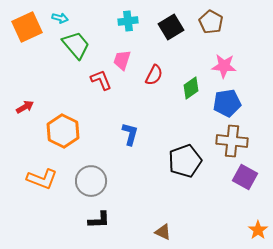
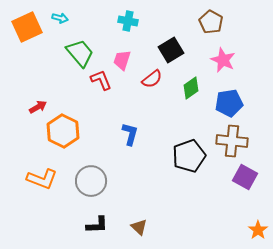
cyan cross: rotated 18 degrees clockwise
black square: moved 23 px down
green trapezoid: moved 4 px right, 8 px down
pink star: moved 1 px left, 6 px up; rotated 20 degrees clockwise
red semicircle: moved 2 px left, 4 px down; rotated 25 degrees clockwise
blue pentagon: moved 2 px right
red arrow: moved 13 px right
black pentagon: moved 4 px right, 5 px up
black L-shape: moved 2 px left, 5 px down
brown triangle: moved 24 px left, 5 px up; rotated 18 degrees clockwise
